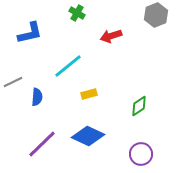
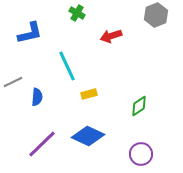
cyan line: moved 1 px left; rotated 76 degrees counterclockwise
